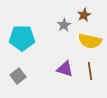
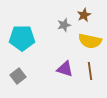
gray star: rotated 16 degrees clockwise
